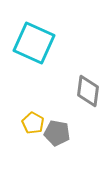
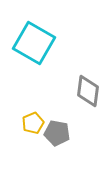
cyan square: rotated 6 degrees clockwise
yellow pentagon: rotated 20 degrees clockwise
